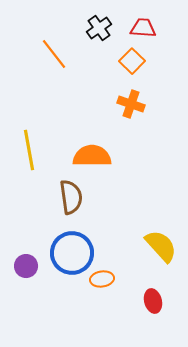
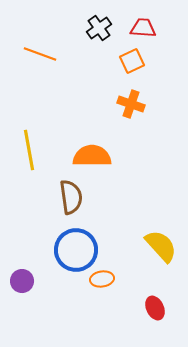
orange line: moved 14 px left; rotated 32 degrees counterclockwise
orange square: rotated 20 degrees clockwise
blue circle: moved 4 px right, 3 px up
purple circle: moved 4 px left, 15 px down
red ellipse: moved 2 px right, 7 px down; rotated 10 degrees counterclockwise
